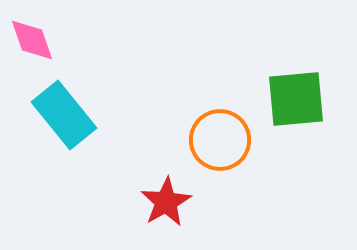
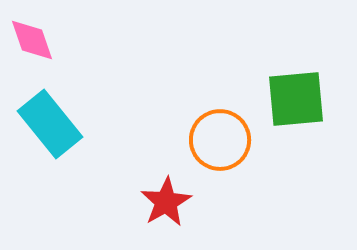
cyan rectangle: moved 14 px left, 9 px down
